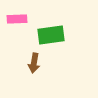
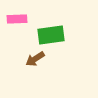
brown arrow: moved 1 px right, 4 px up; rotated 48 degrees clockwise
